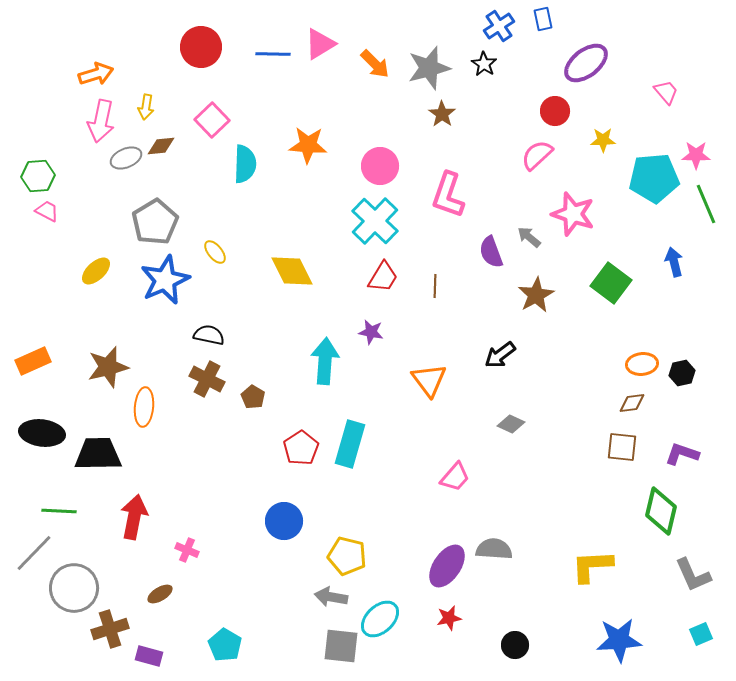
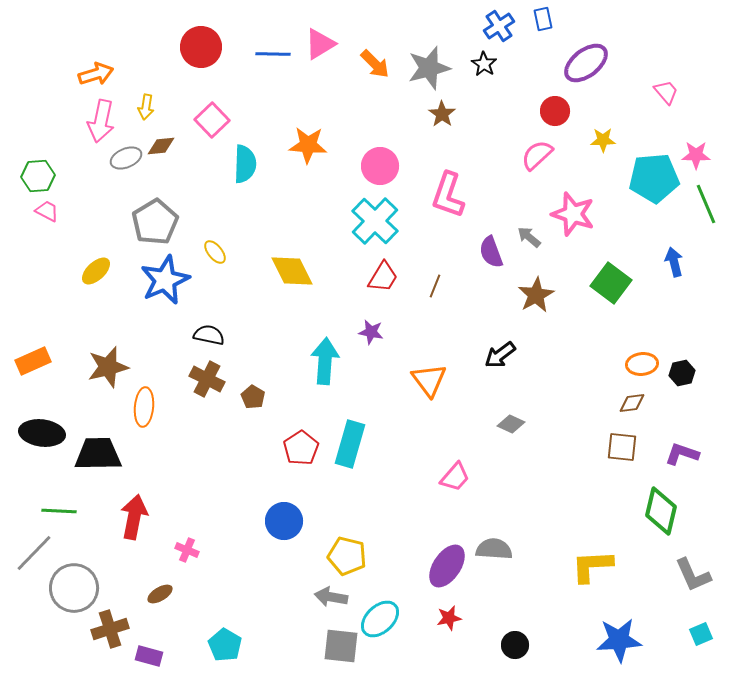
brown line at (435, 286): rotated 20 degrees clockwise
